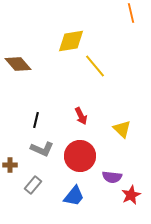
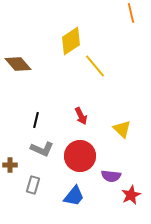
yellow diamond: rotated 24 degrees counterclockwise
purple semicircle: moved 1 px left, 1 px up
gray rectangle: rotated 24 degrees counterclockwise
